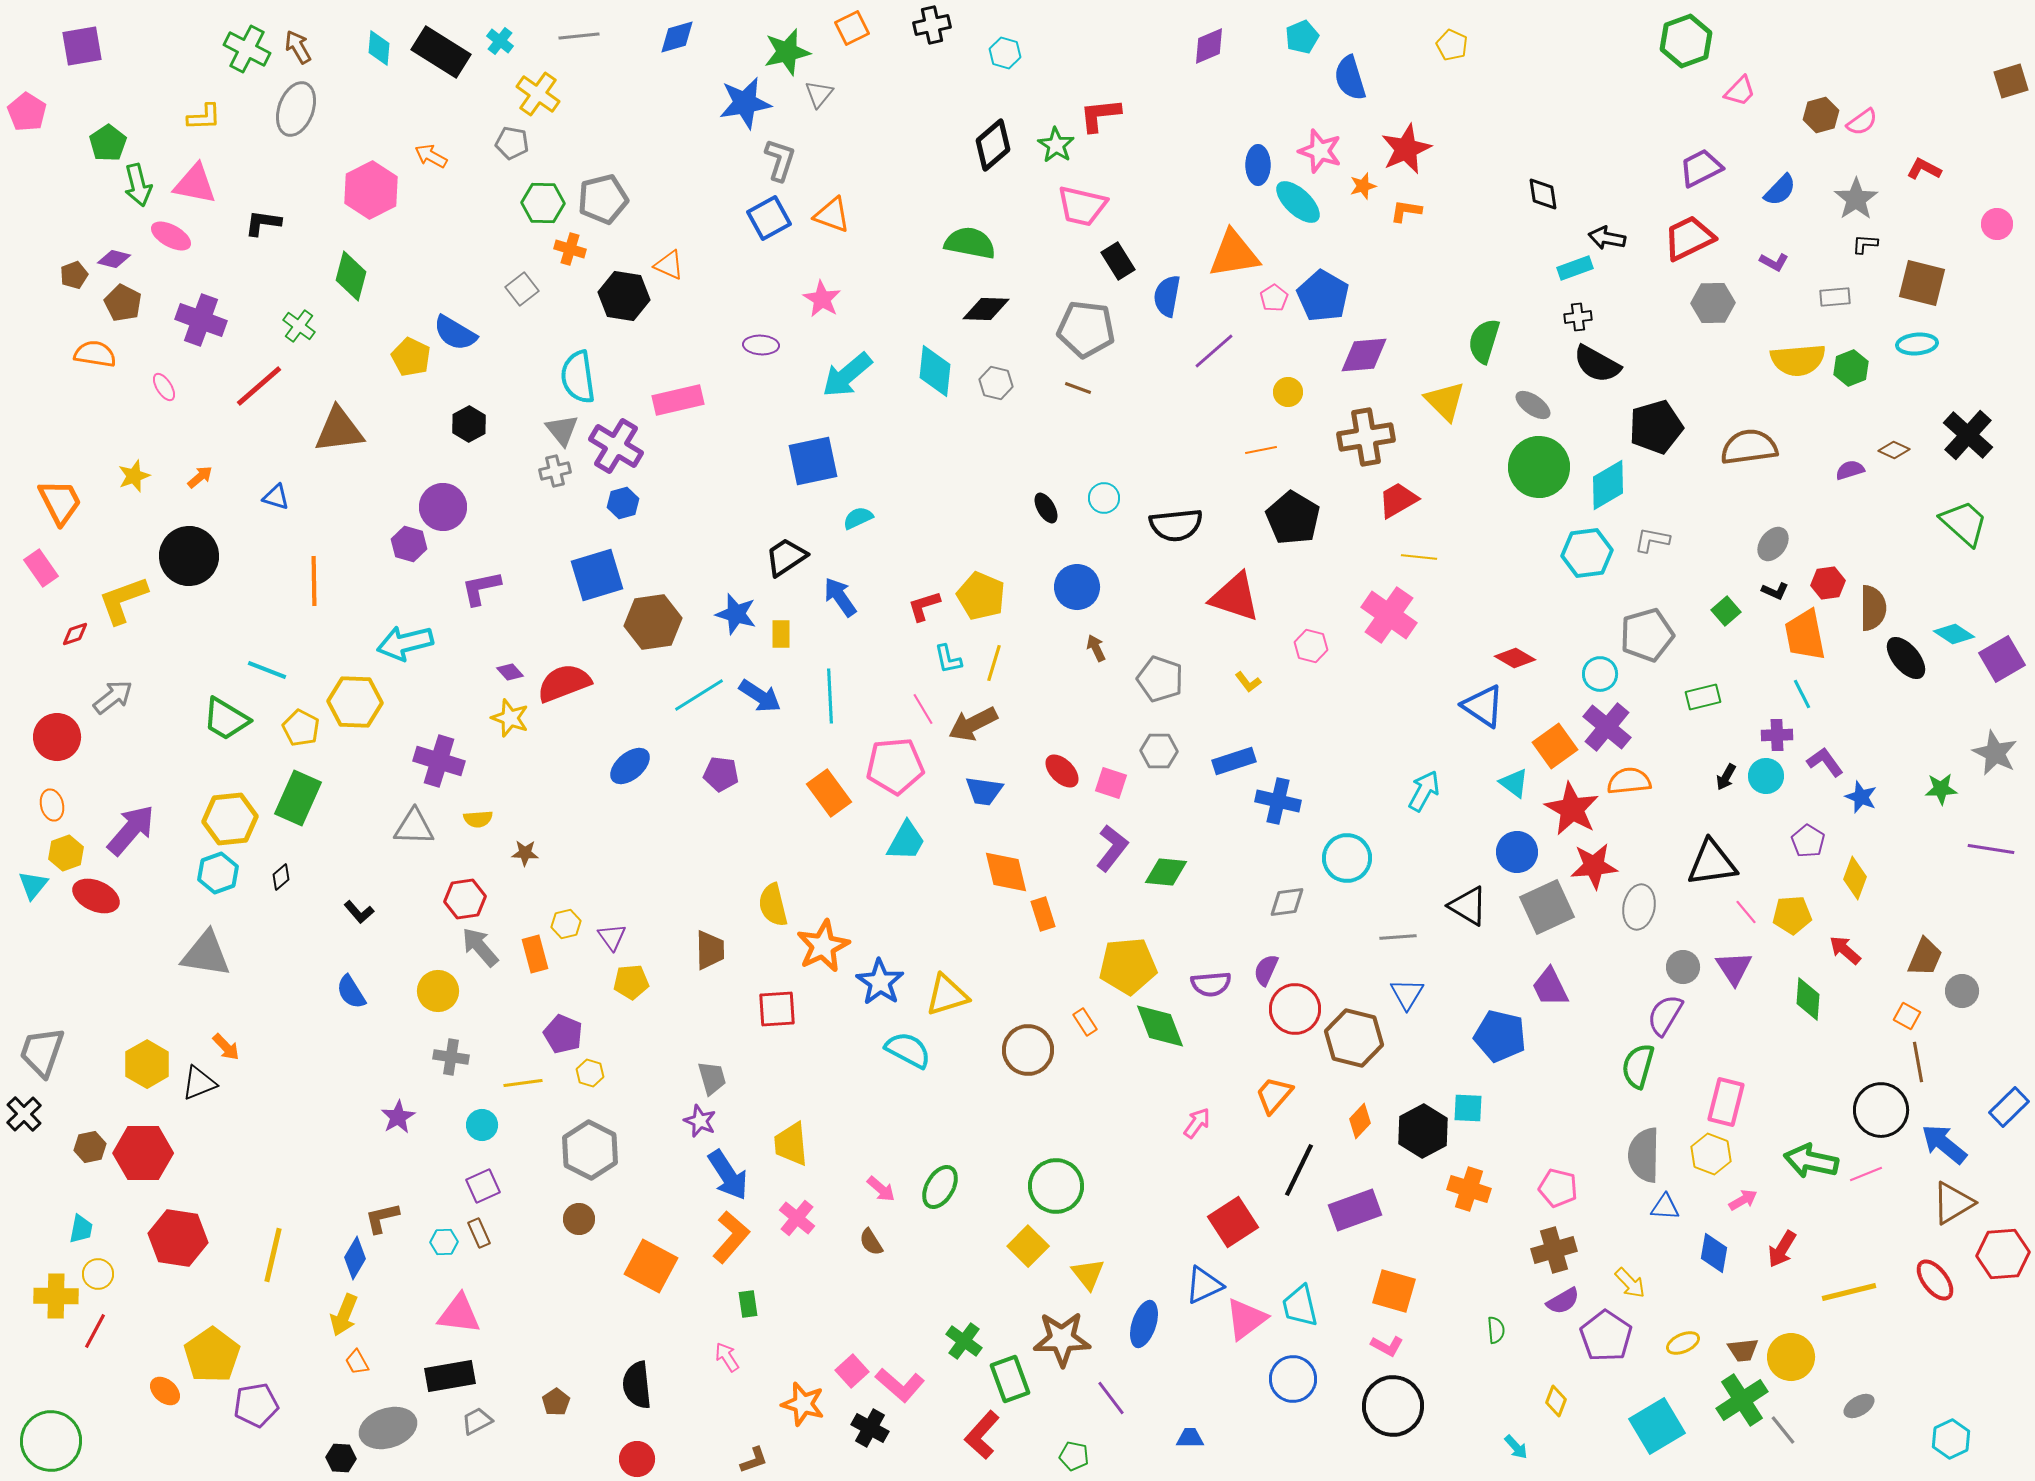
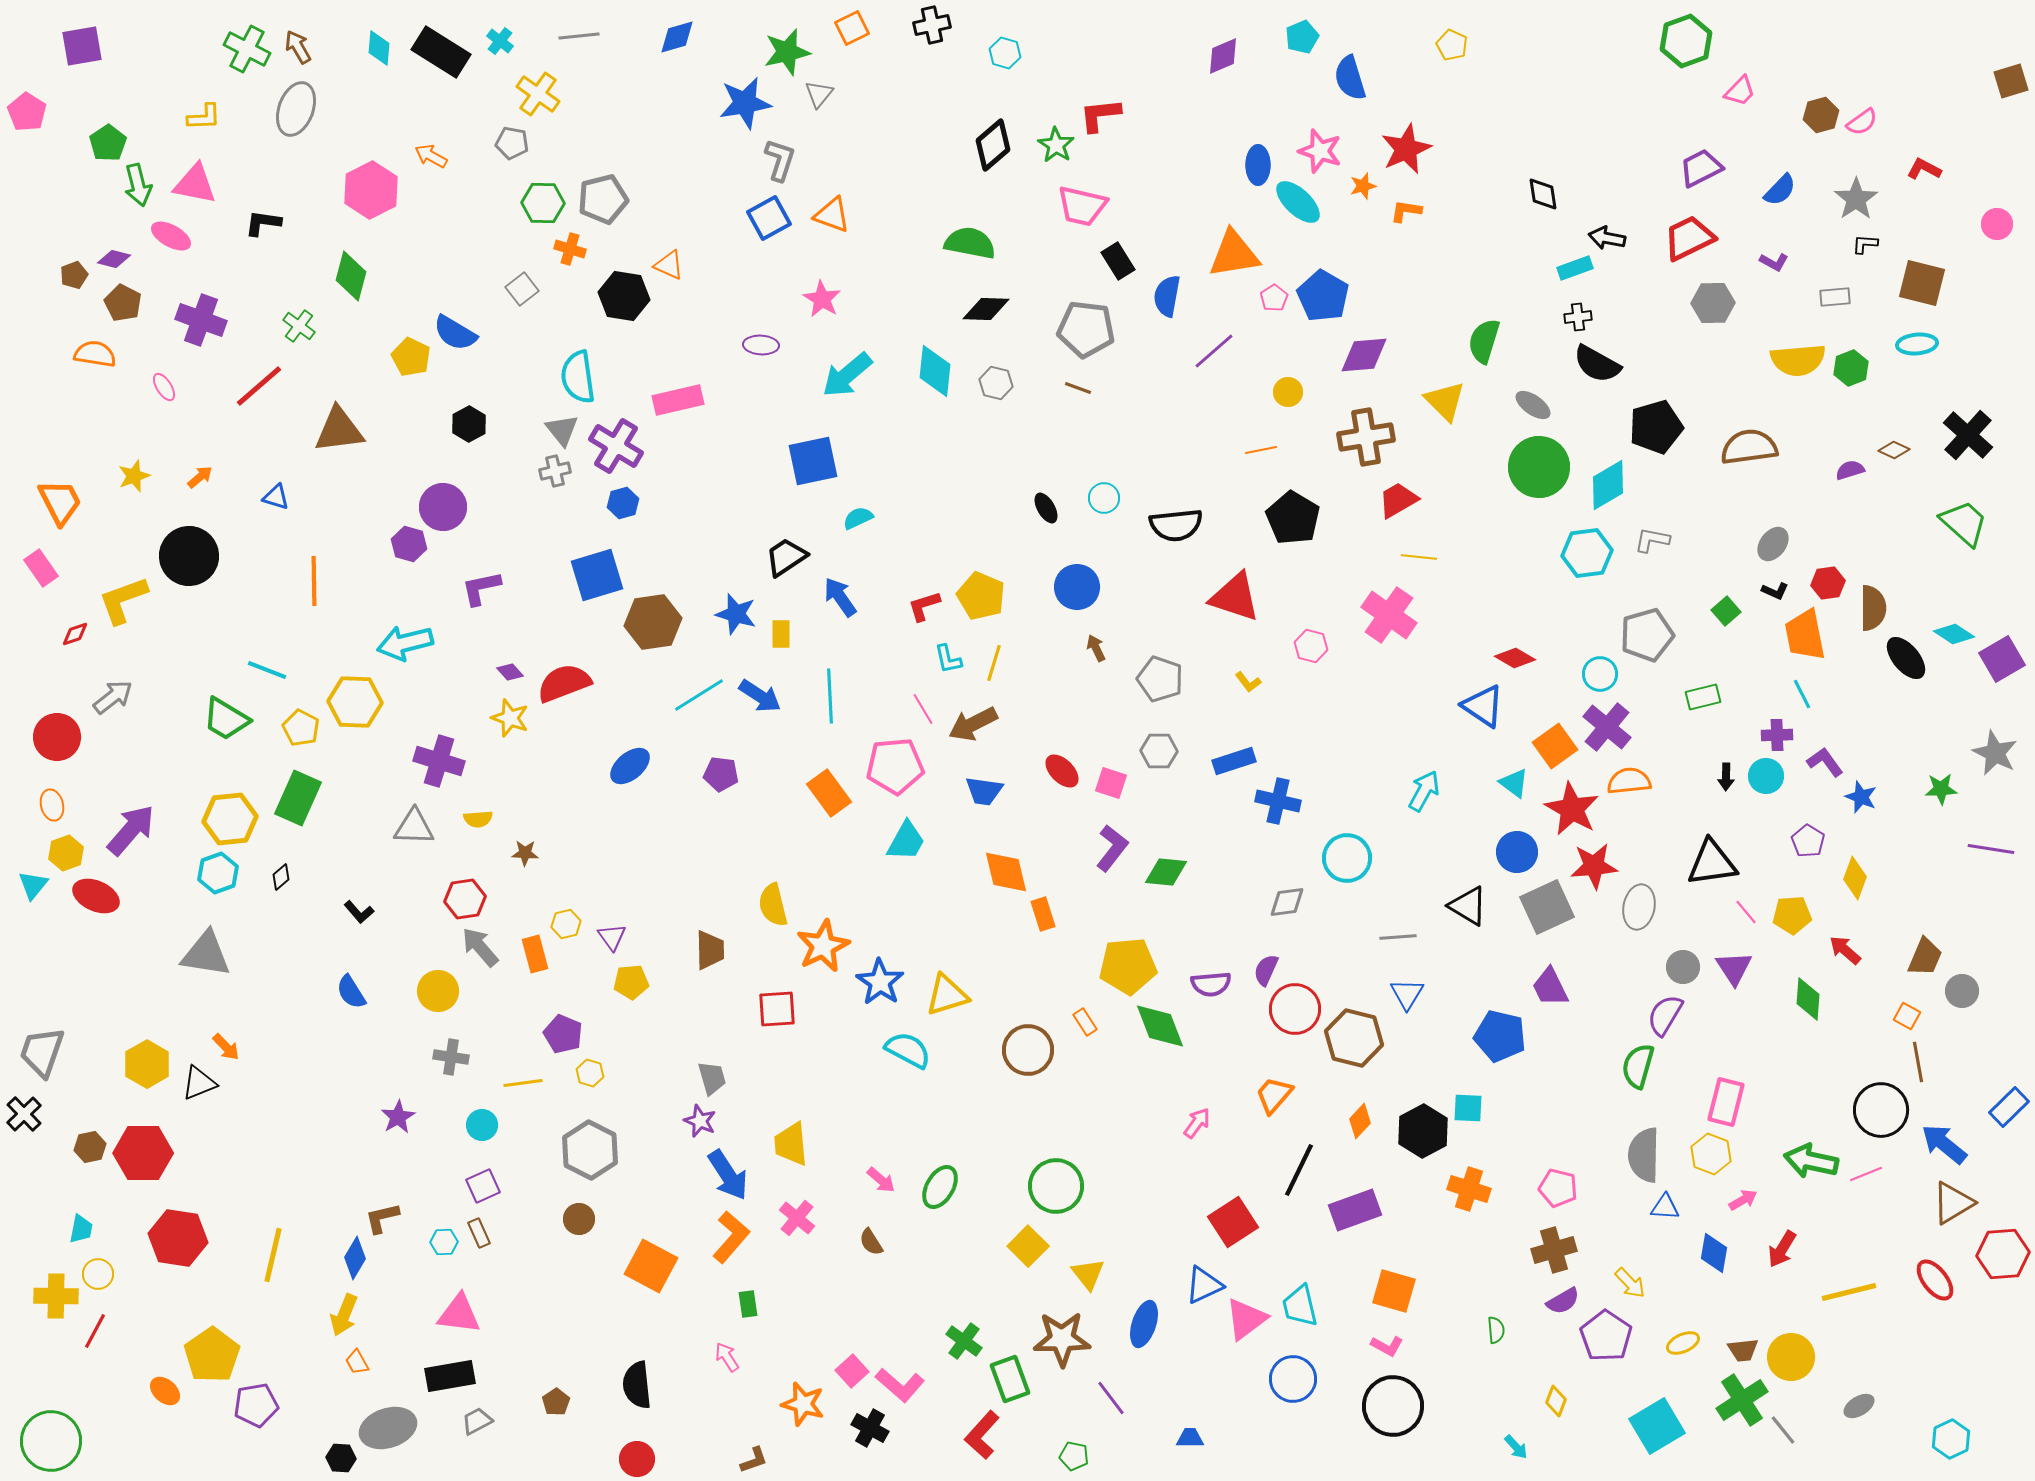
purple diamond at (1209, 46): moved 14 px right, 10 px down
black arrow at (1726, 777): rotated 28 degrees counterclockwise
pink arrow at (881, 1189): moved 9 px up
